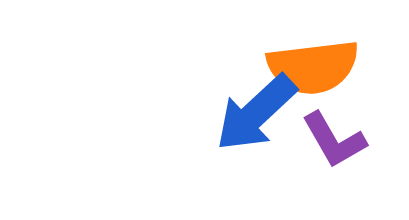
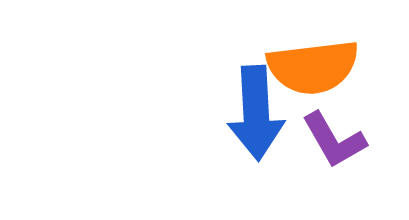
blue arrow: rotated 50 degrees counterclockwise
